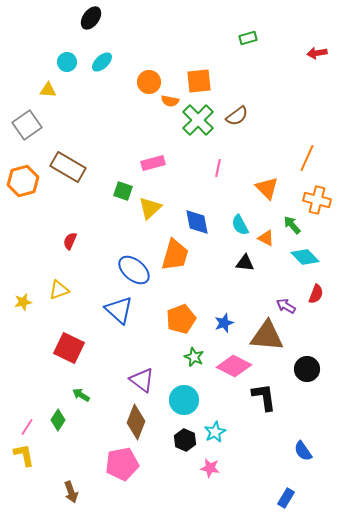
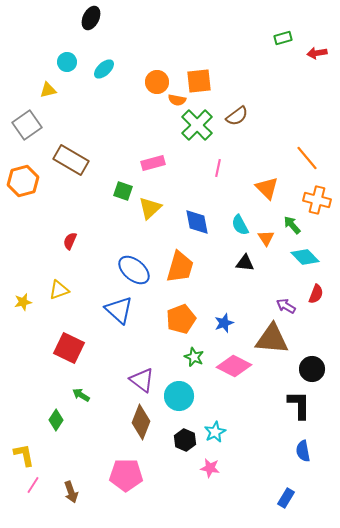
black ellipse at (91, 18): rotated 10 degrees counterclockwise
green rectangle at (248, 38): moved 35 px right
cyan ellipse at (102, 62): moved 2 px right, 7 px down
orange circle at (149, 82): moved 8 px right
yellow triangle at (48, 90): rotated 18 degrees counterclockwise
orange semicircle at (170, 101): moved 7 px right, 1 px up
green cross at (198, 120): moved 1 px left, 5 px down
orange line at (307, 158): rotated 64 degrees counterclockwise
brown rectangle at (68, 167): moved 3 px right, 7 px up
orange triangle at (266, 238): rotated 30 degrees clockwise
orange trapezoid at (175, 255): moved 5 px right, 12 px down
brown triangle at (267, 336): moved 5 px right, 3 px down
black circle at (307, 369): moved 5 px right
black L-shape at (264, 397): moved 35 px right, 8 px down; rotated 8 degrees clockwise
cyan circle at (184, 400): moved 5 px left, 4 px up
green diamond at (58, 420): moved 2 px left
brown diamond at (136, 422): moved 5 px right
pink line at (27, 427): moved 6 px right, 58 px down
blue semicircle at (303, 451): rotated 25 degrees clockwise
pink pentagon at (122, 464): moved 4 px right, 11 px down; rotated 12 degrees clockwise
